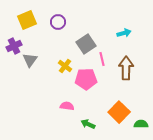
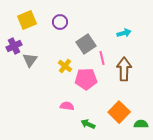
purple circle: moved 2 px right
pink line: moved 1 px up
brown arrow: moved 2 px left, 1 px down
